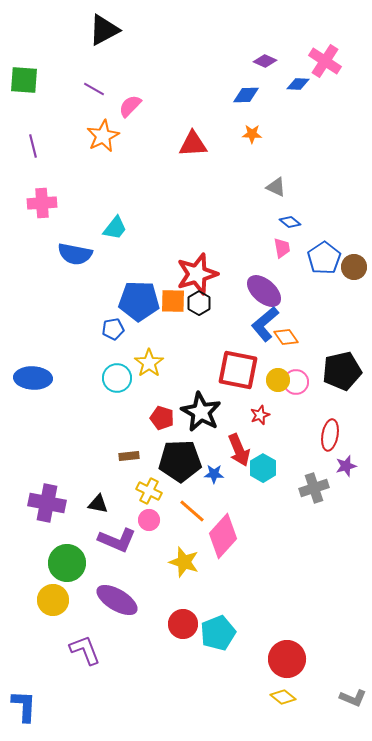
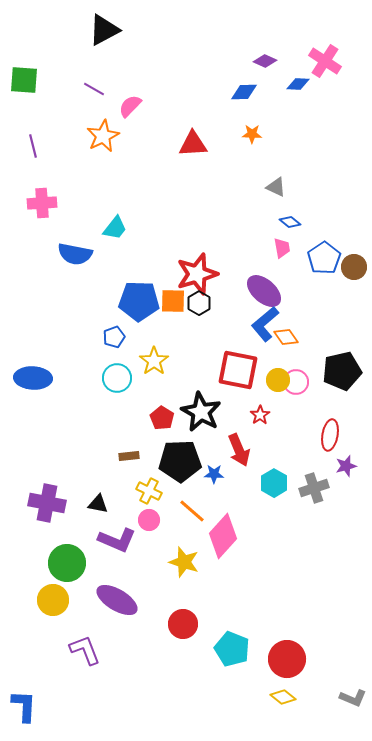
blue diamond at (246, 95): moved 2 px left, 3 px up
blue pentagon at (113, 329): moved 1 px right, 8 px down; rotated 10 degrees counterclockwise
yellow star at (149, 363): moved 5 px right, 2 px up
red star at (260, 415): rotated 12 degrees counterclockwise
red pentagon at (162, 418): rotated 15 degrees clockwise
cyan hexagon at (263, 468): moved 11 px right, 15 px down
cyan pentagon at (218, 633): moved 14 px right, 16 px down; rotated 28 degrees counterclockwise
